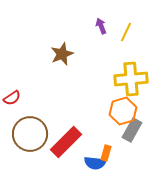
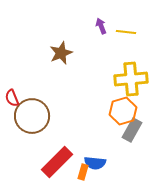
yellow line: rotated 72 degrees clockwise
brown star: moved 1 px left, 1 px up
red semicircle: rotated 102 degrees clockwise
brown circle: moved 2 px right, 18 px up
red rectangle: moved 9 px left, 20 px down
orange rectangle: moved 23 px left, 19 px down
